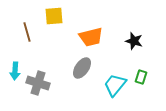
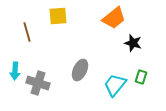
yellow square: moved 4 px right
orange trapezoid: moved 23 px right, 19 px up; rotated 25 degrees counterclockwise
black star: moved 1 px left, 2 px down
gray ellipse: moved 2 px left, 2 px down; rotated 10 degrees counterclockwise
